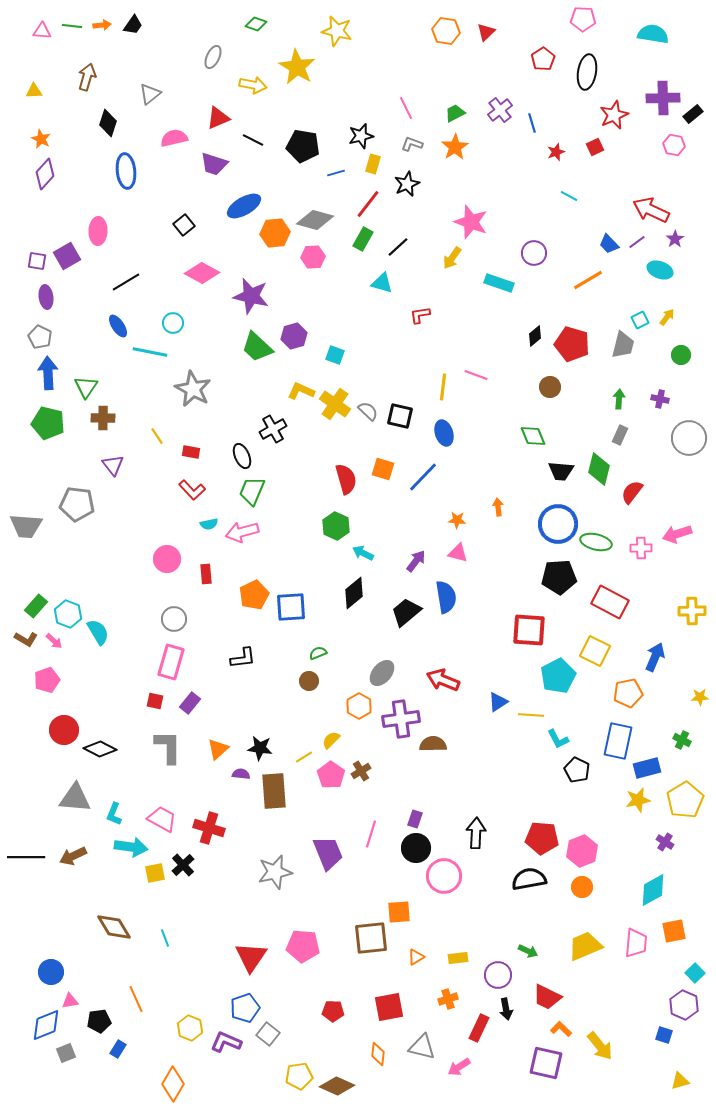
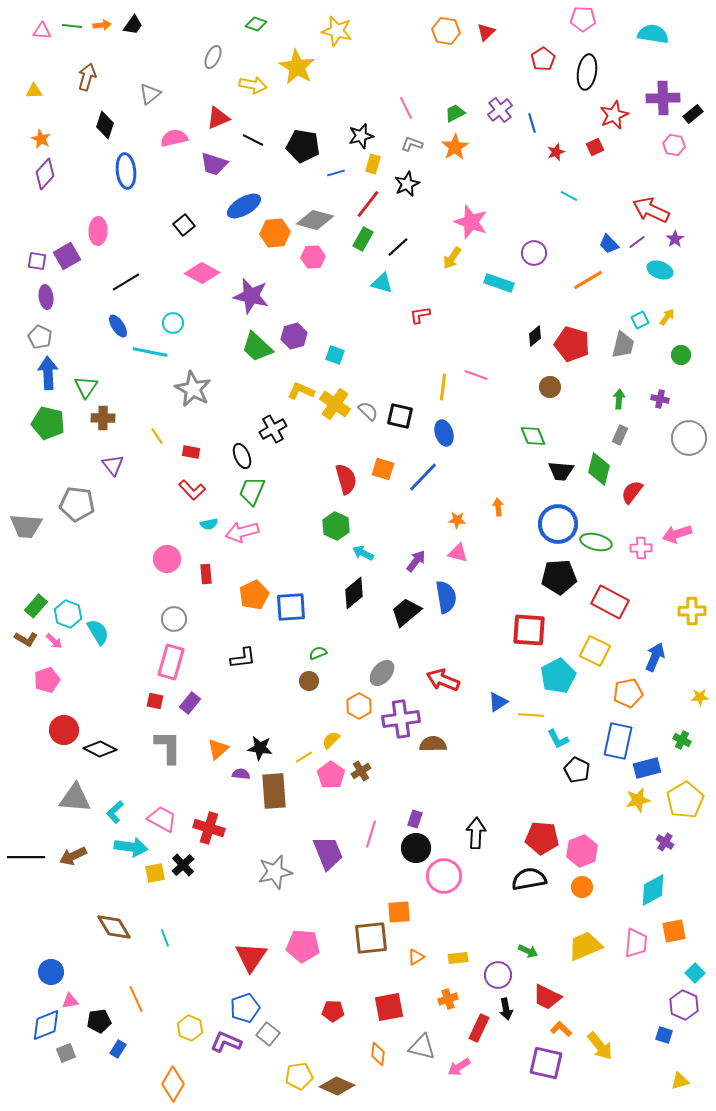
black diamond at (108, 123): moved 3 px left, 2 px down
cyan L-shape at (114, 814): moved 1 px right, 2 px up; rotated 25 degrees clockwise
